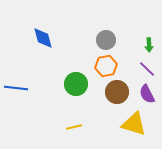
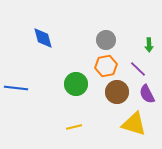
purple line: moved 9 px left
